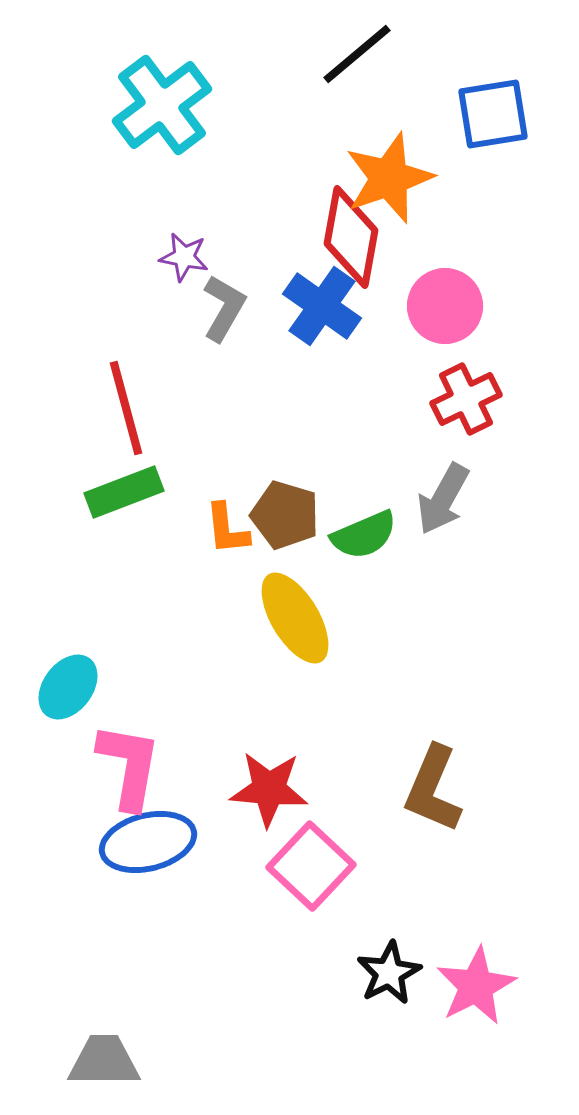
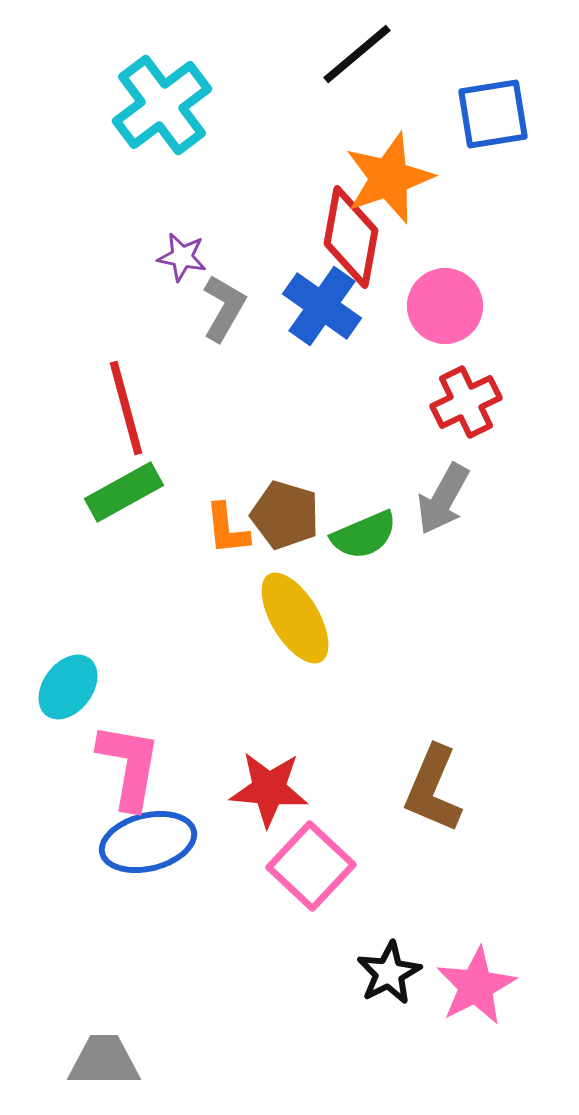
purple star: moved 2 px left
red cross: moved 3 px down
green rectangle: rotated 8 degrees counterclockwise
